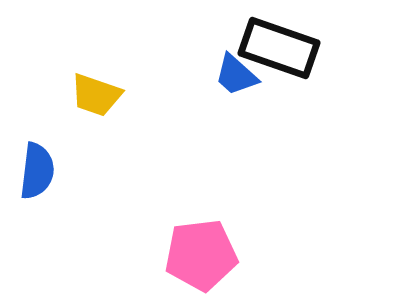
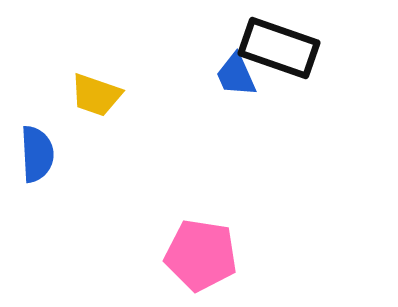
blue trapezoid: rotated 24 degrees clockwise
blue semicircle: moved 17 px up; rotated 10 degrees counterclockwise
pink pentagon: rotated 16 degrees clockwise
